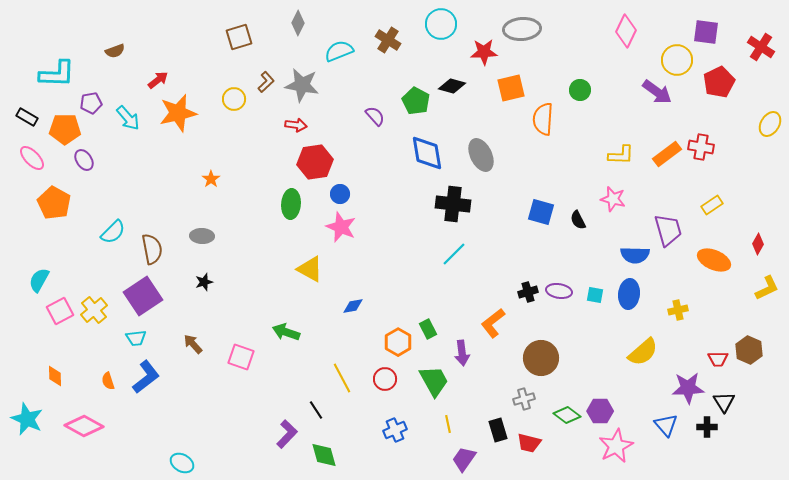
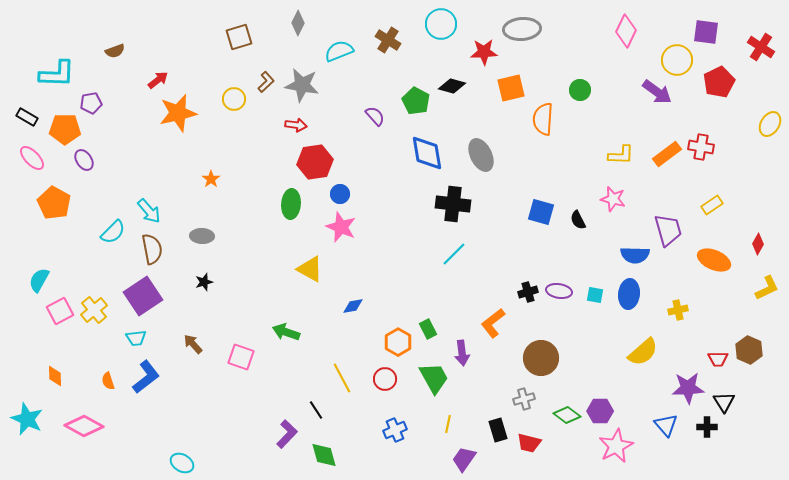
cyan arrow at (128, 118): moved 21 px right, 93 px down
green trapezoid at (434, 381): moved 3 px up
yellow line at (448, 424): rotated 24 degrees clockwise
